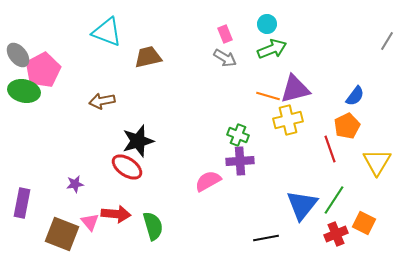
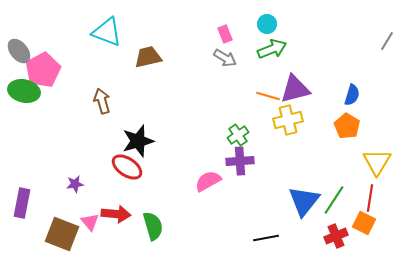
gray ellipse: moved 1 px right, 4 px up
blue semicircle: moved 3 px left, 1 px up; rotated 20 degrees counterclockwise
brown arrow: rotated 85 degrees clockwise
orange pentagon: rotated 15 degrees counterclockwise
green cross: rotated 35 degrees clockwise
red line: moved 40 px right, 49 px down; rotated 28 degrees clockwise
blue triangle: moved 2 px right, 4 px up
red cross: moved 2 px down
